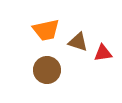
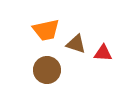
brown triangle: moved 2 px left, 2 px down
red triangle: rotated 12 degrees clockwise
